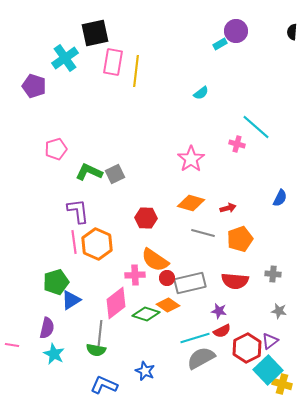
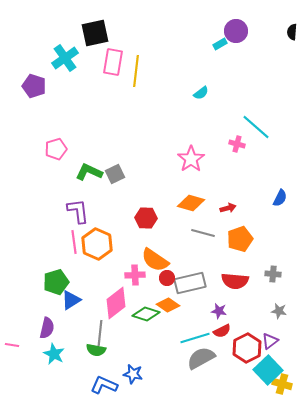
blue star at (145, 371): moved 12 px left, 3 px down; rotated 12 degrees counterclockwise
